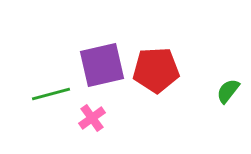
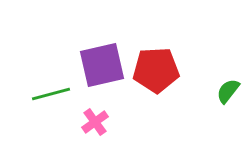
pink cross: moved 3 px right, 4 px down
